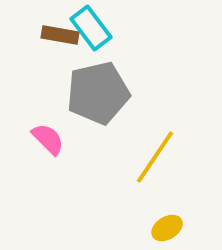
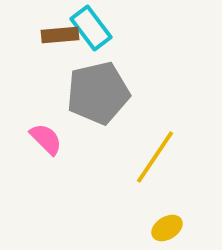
brown rectangle: rotated 15 degrees counterclockwise
pink semicircle: moved 2 px left
